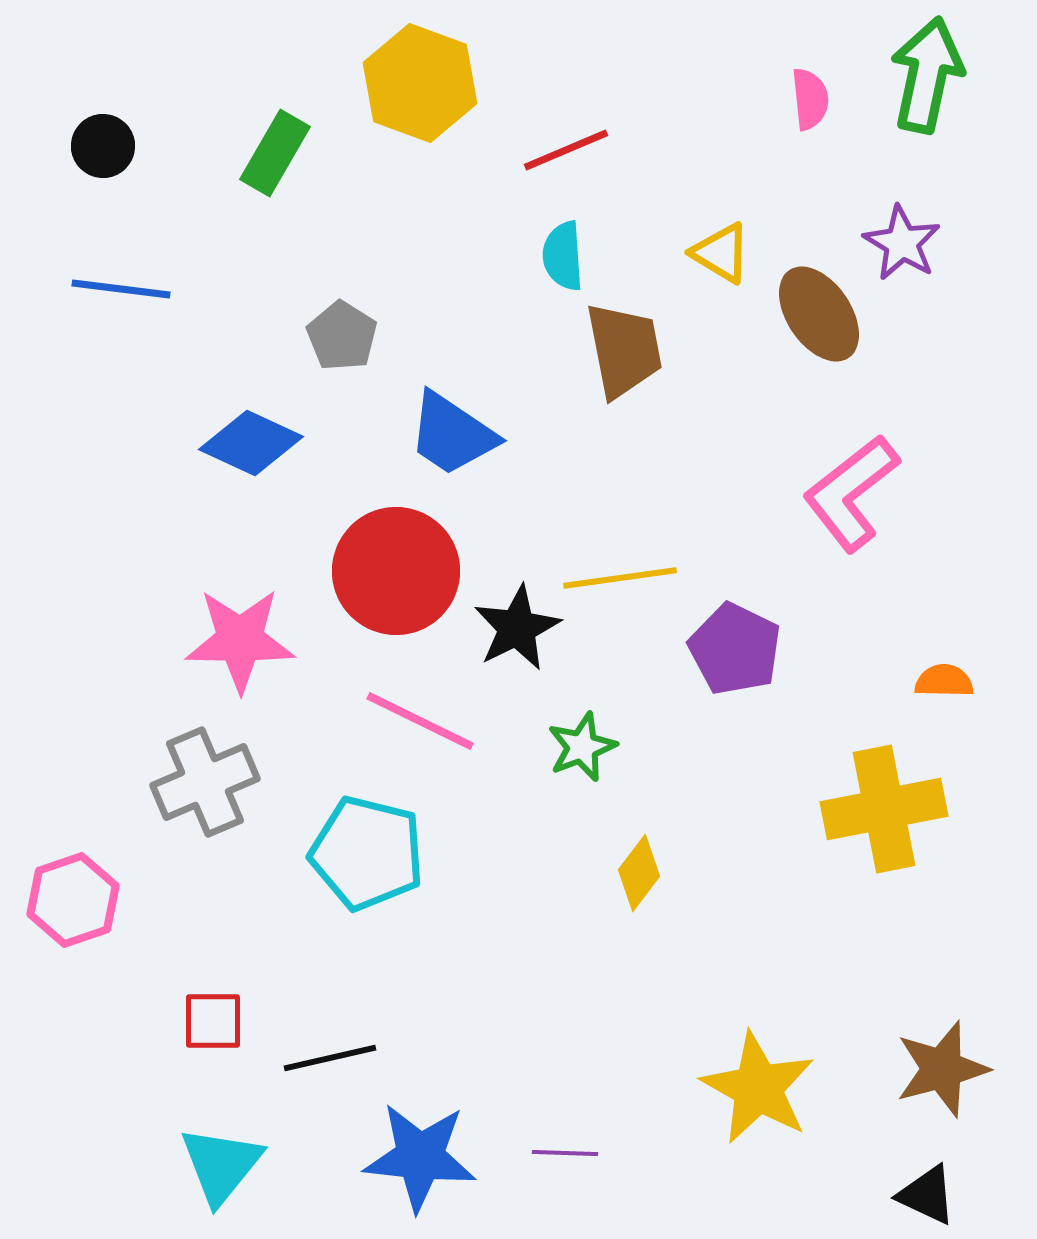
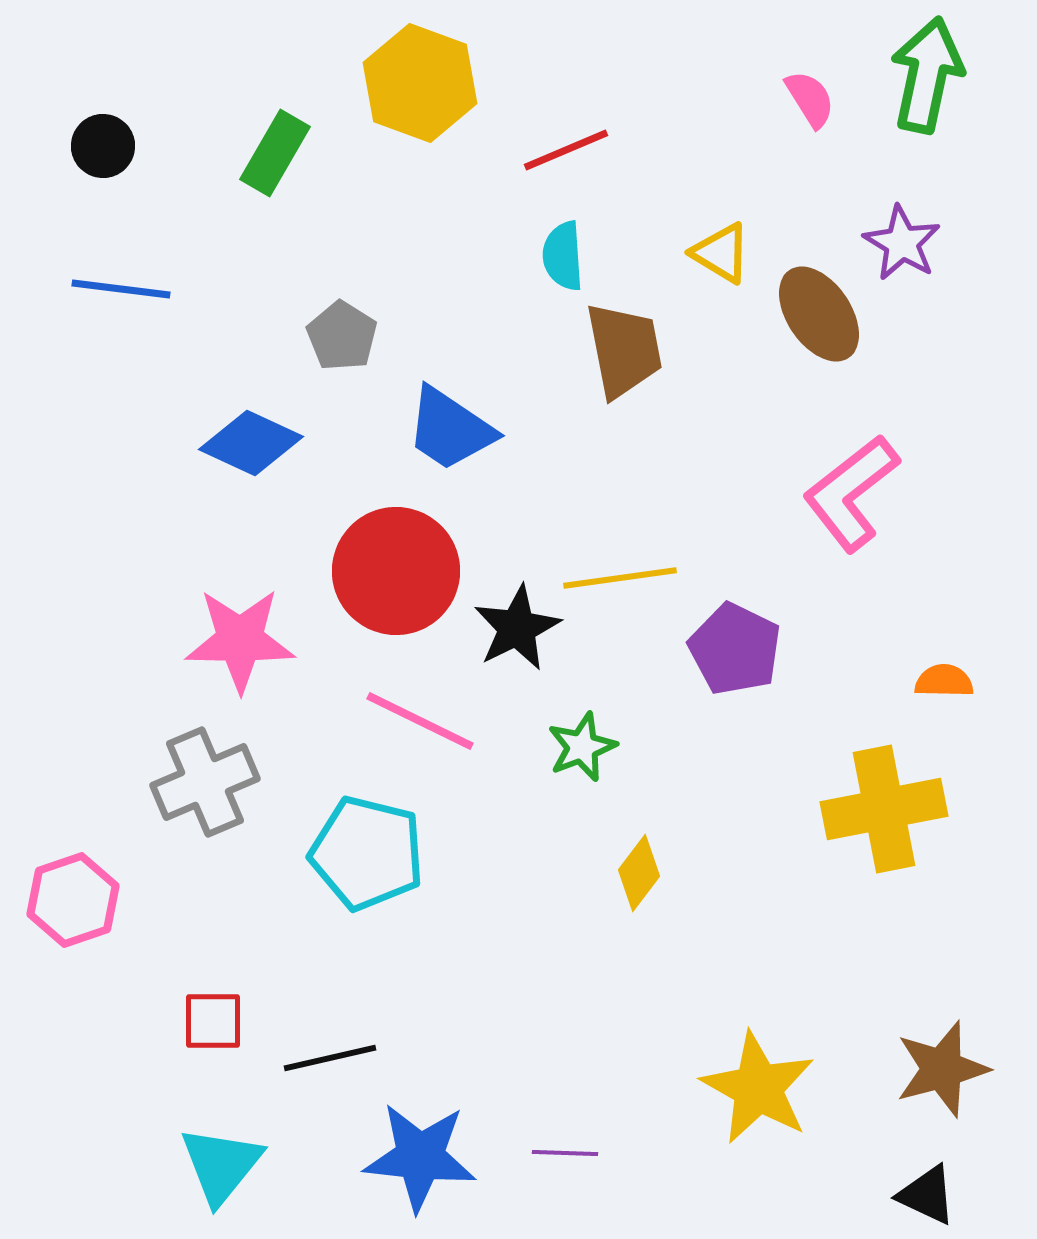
pink semicircle: rotated 26 degrees counterclockwise
blue trapezoid: moved 2 px left, 5 px up
